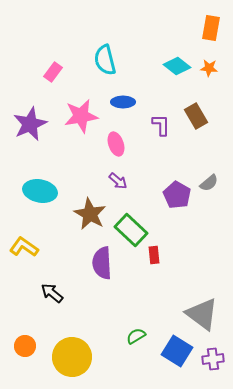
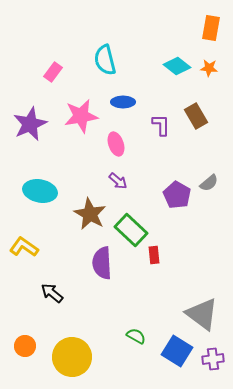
green semicircle: rotated 60 degrees clockwise
